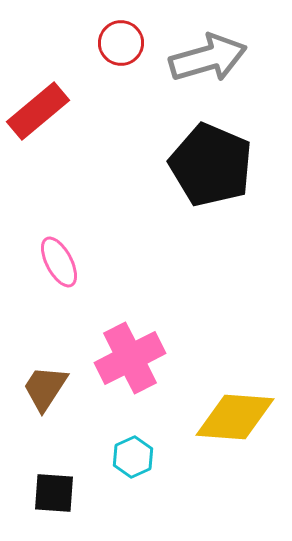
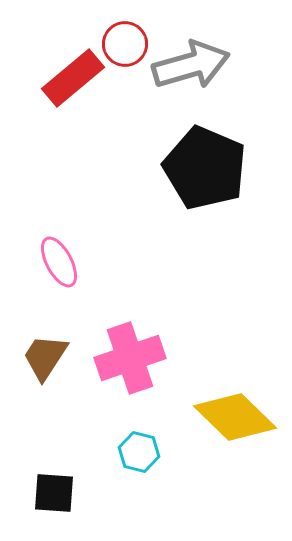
red circle: moved 4 px right, 1 px down
gray arrow: moved 17 px left, 7 px down
red rectangle: moved 35 px right, 33 px up
black pentagon: moved 6 px left, 3 px down
pink cross: rotated 8 degrees clockwise
brown trapezoid: moved 31 px up
yellow diamond: rotated 40 degrees clockwise
cyan hexagon: moved 6 px right, 5 px up; rotated 21 degrees counterclockwise
